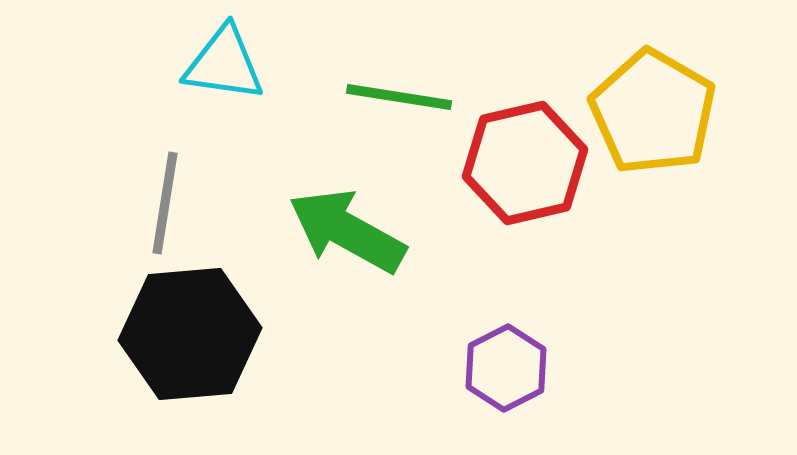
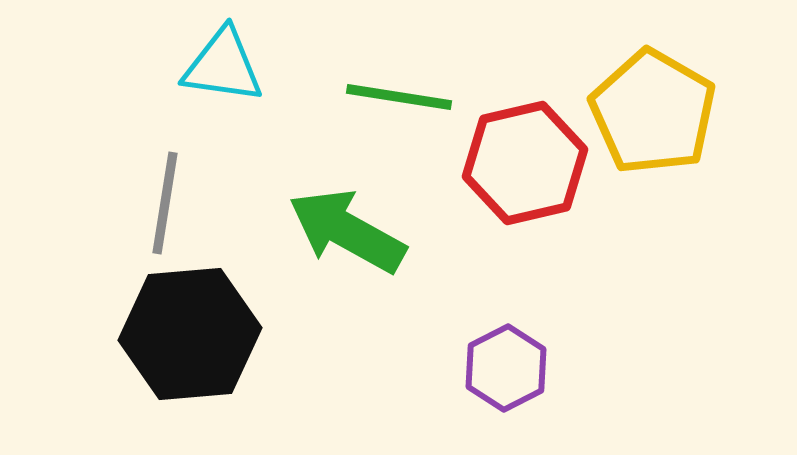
cyan triangle: moved 1 px left, 2 px down
